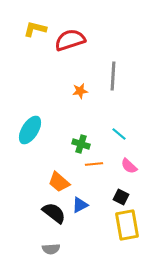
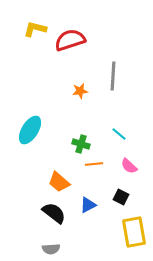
blue triangle: moved 8 px right
yellow rectangle: moved 7 px right, 7 px down
